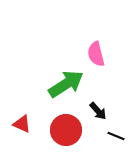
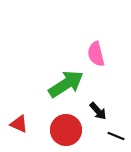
red triangle: moved 3 px left
